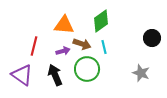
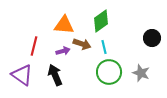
green circle: moved 22 px right, 3 px down
